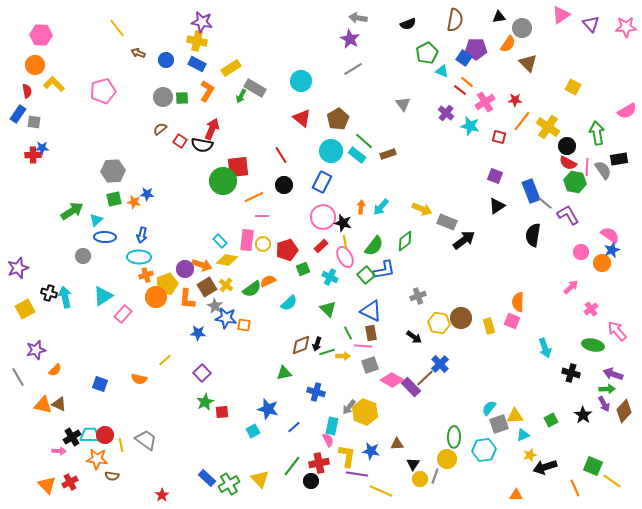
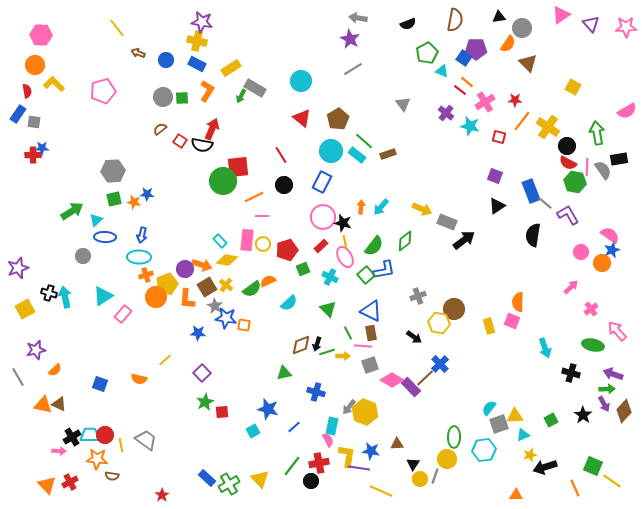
brown circle at (461, 318): moved 7 px left, 9 px up
purple line at (357, 474): moved 2 px right, 6 px up
